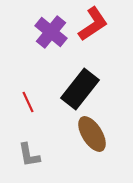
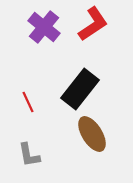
purple cross: moved 7 px left, 5 px up
